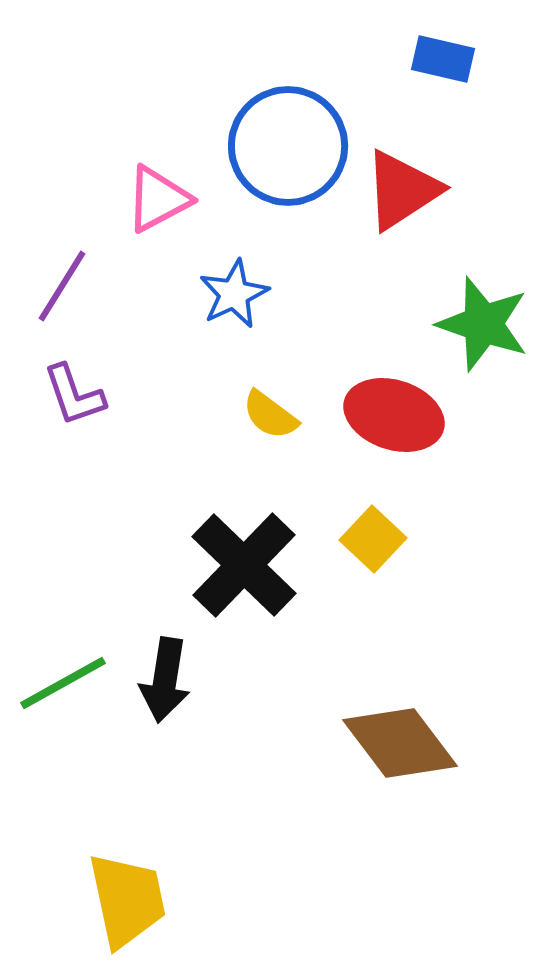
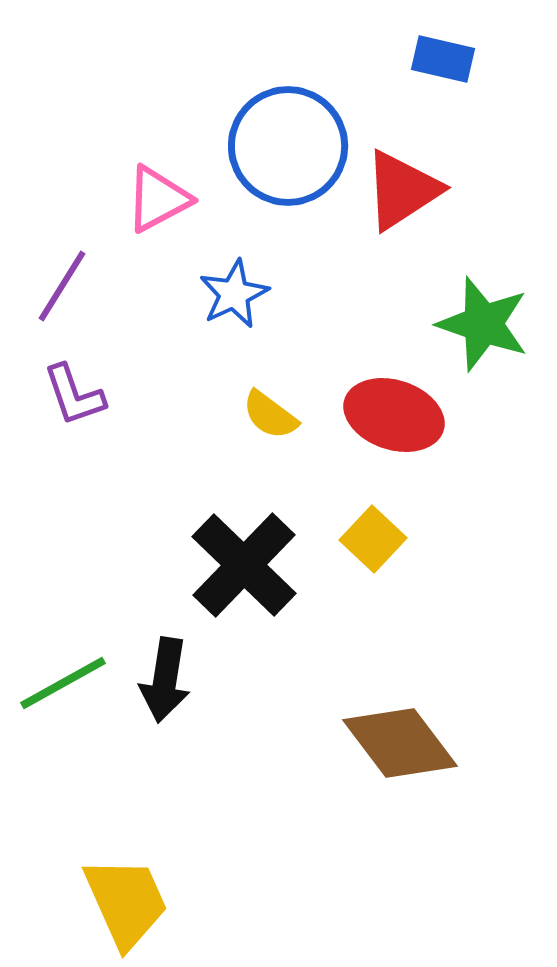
yellow trapezoid: moved 1 px left, 2 px down; rotated 12 degrees counterclockwise
